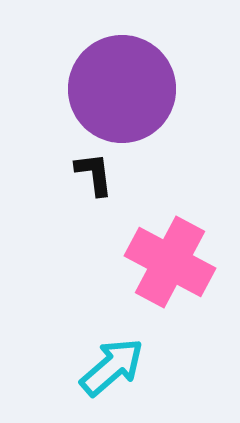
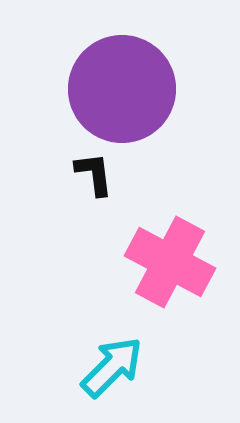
cyan arrow: rotated 4 degrees counterclockwise
